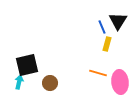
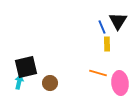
yellow rectangle: rotated 16 degrees counterclockwise
black square: moved 1 px left, 2 px down
pink ellipse: moved 1 px down
